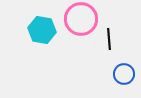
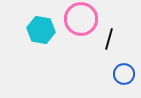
cyan hexagon: moved 1 px left
black line: rotated 20 degrees clockwise
